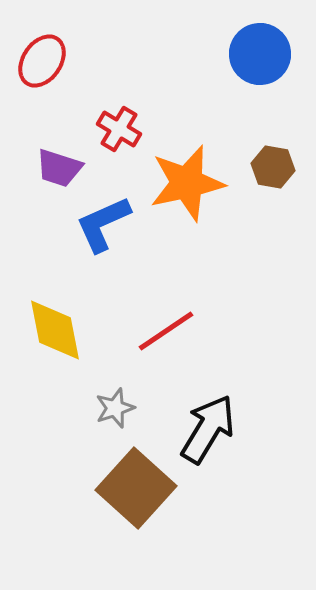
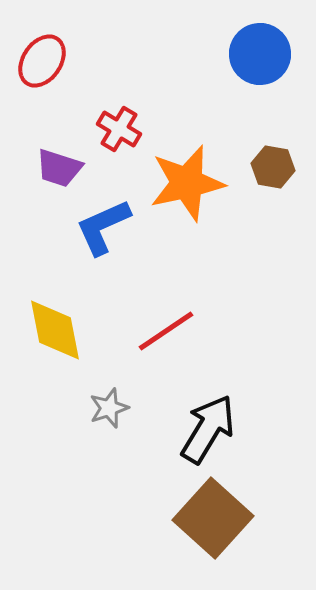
blue L-shape: moved 3 px down
gray star: moved 6 px left
brown square: moved 77 px right, 30 px down
